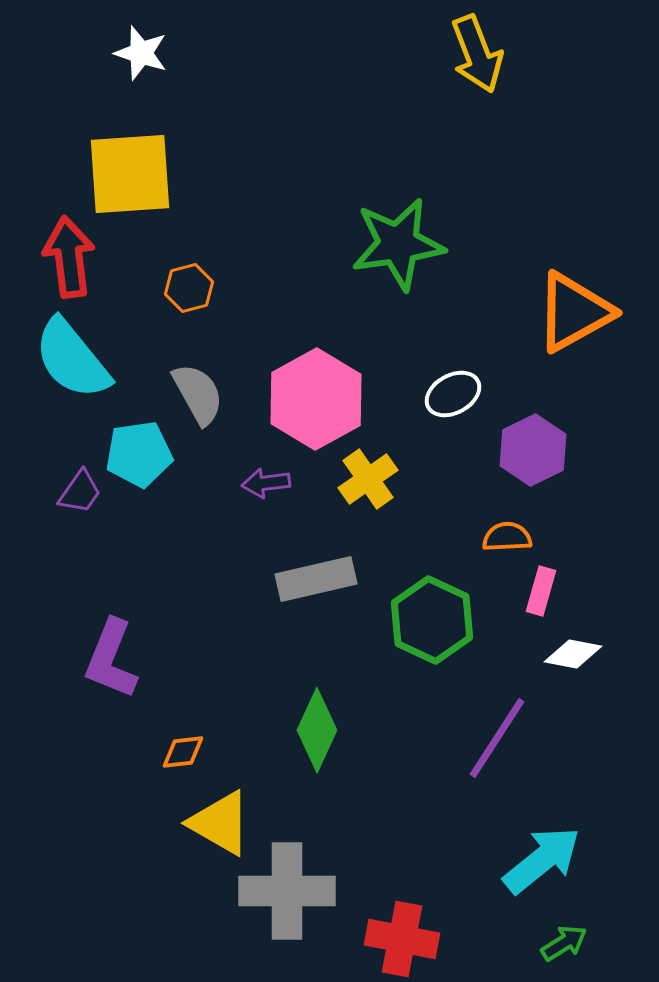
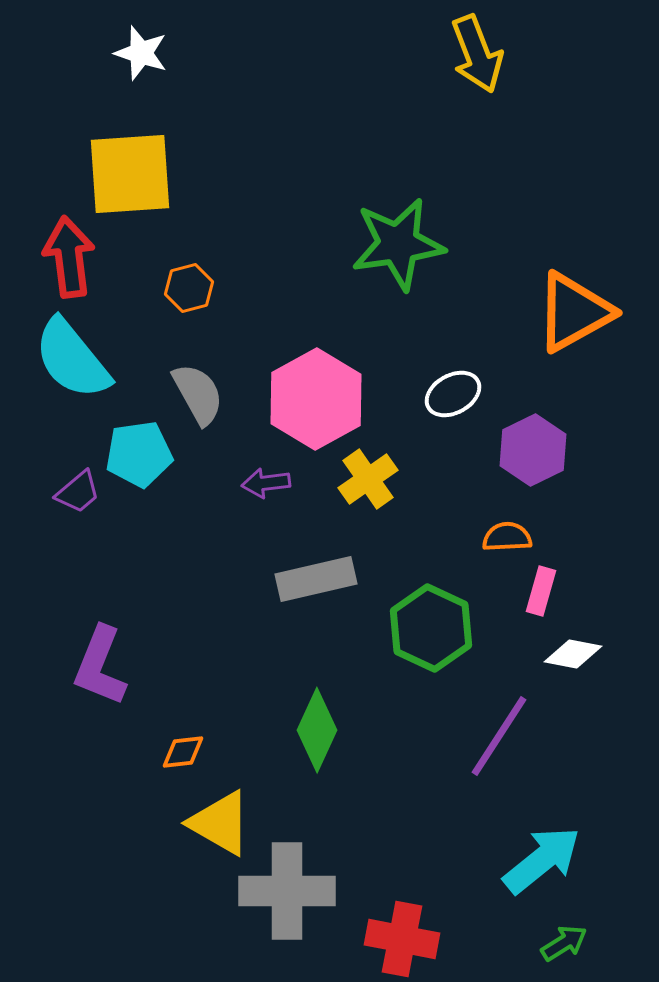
purple trapezoid: moved 2 px left; rotated 15 degrees clockwise
green hexagon: moved 1 px left, 8 px down
purple L-shape: moved 11 px left, 7 px down
purple line: moved 2 px right, 2 px up
